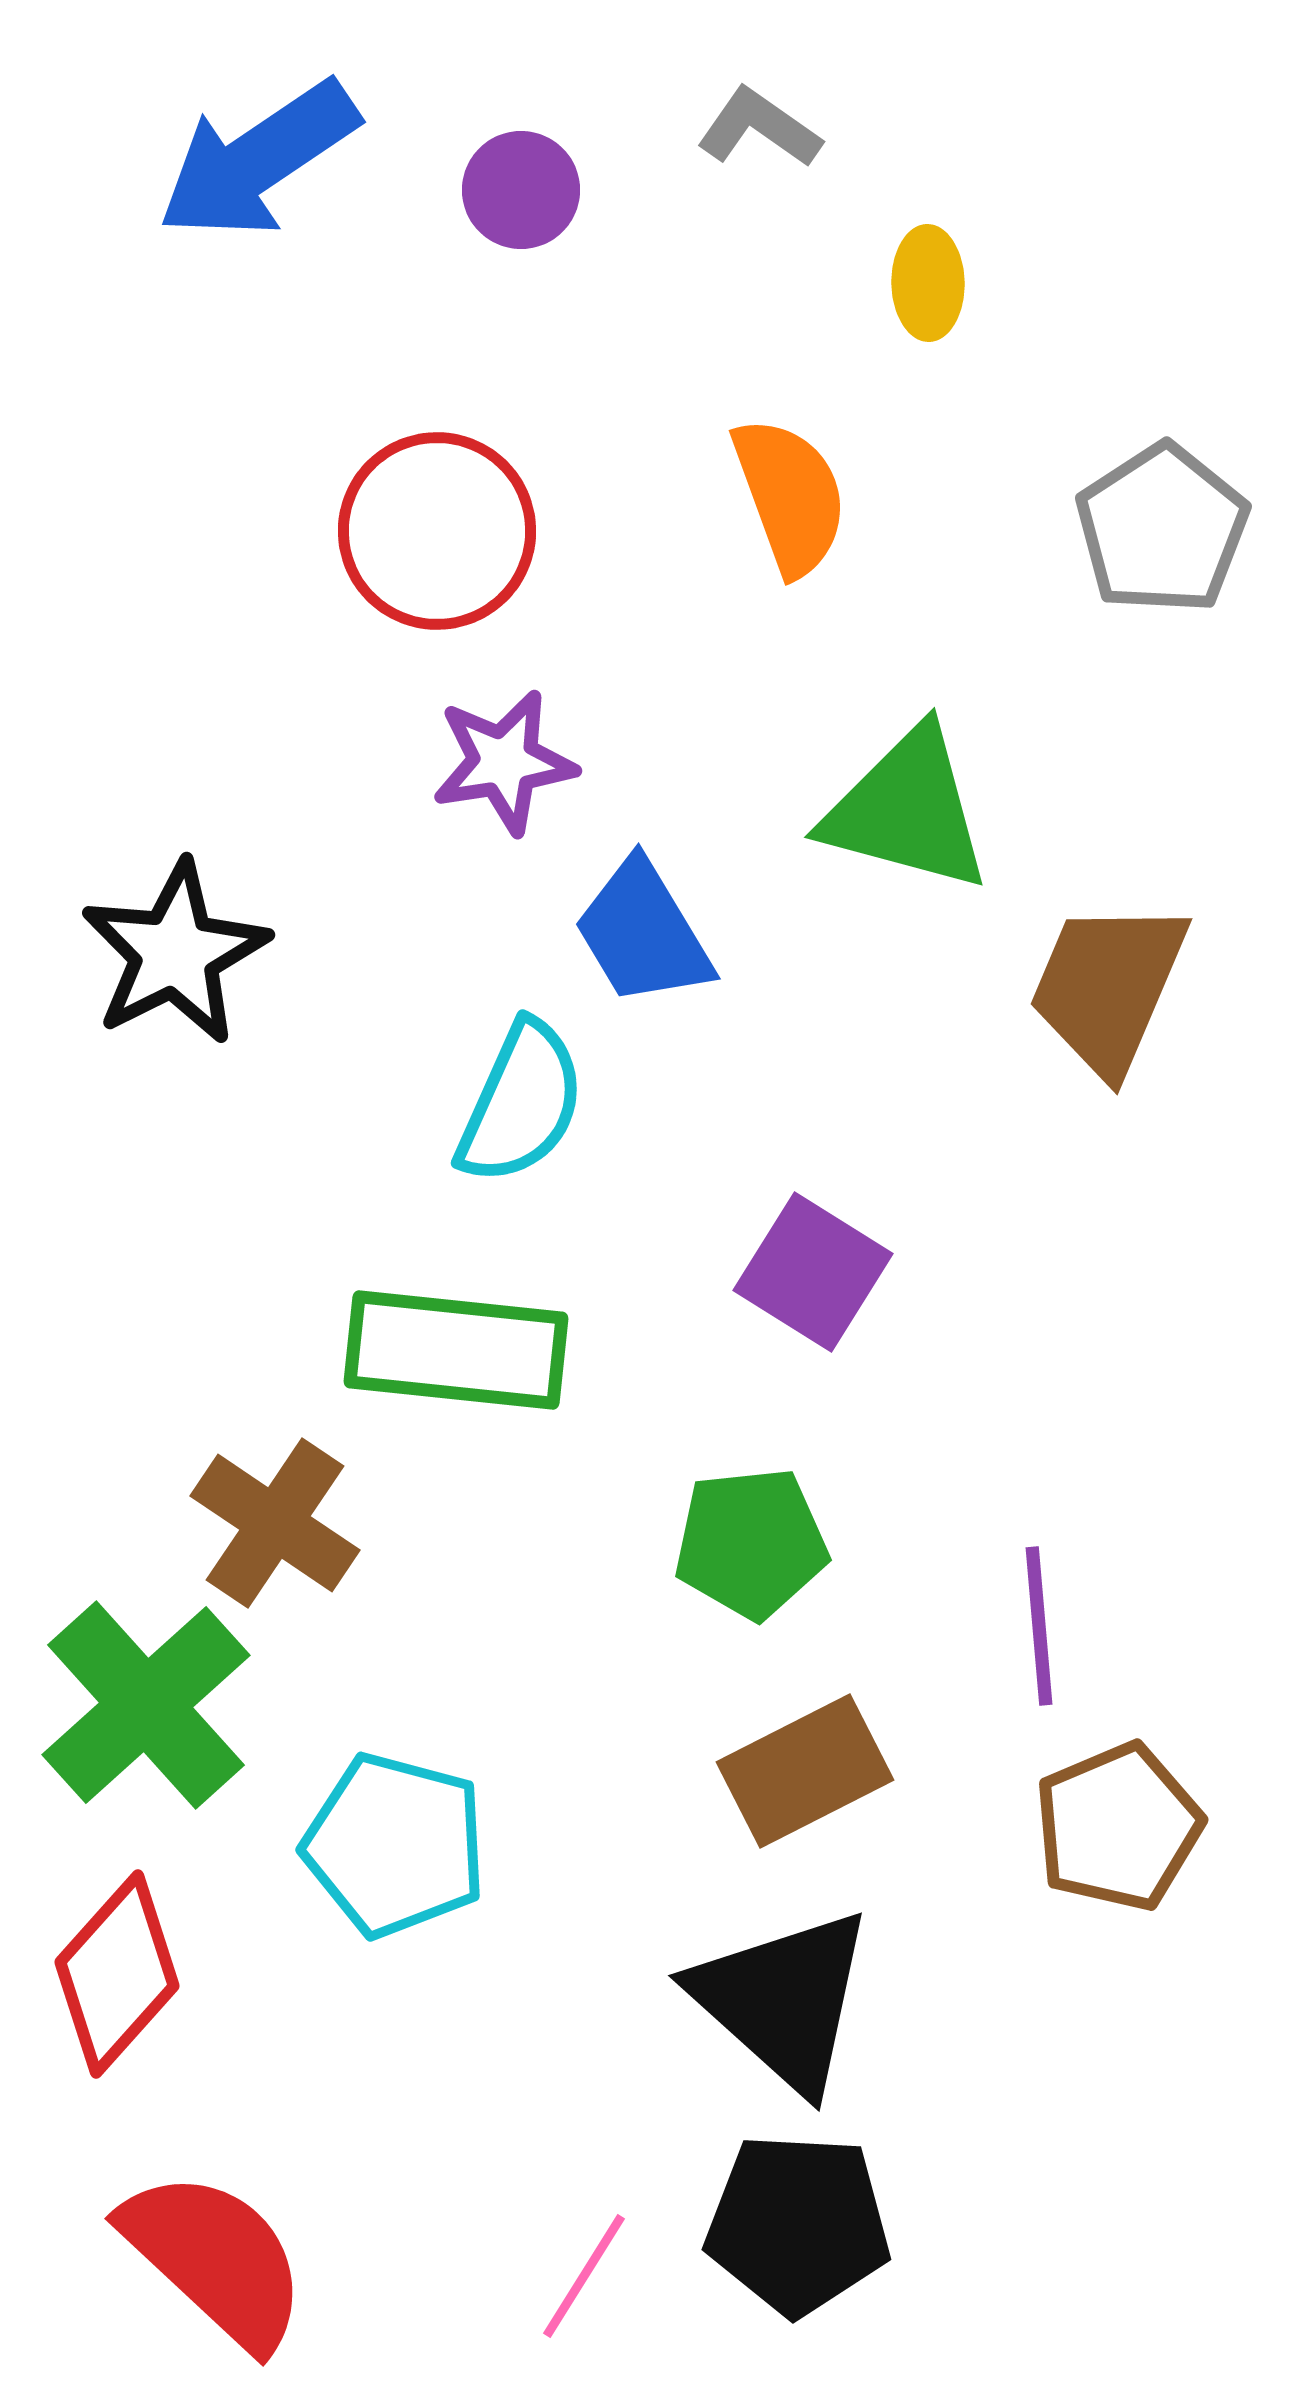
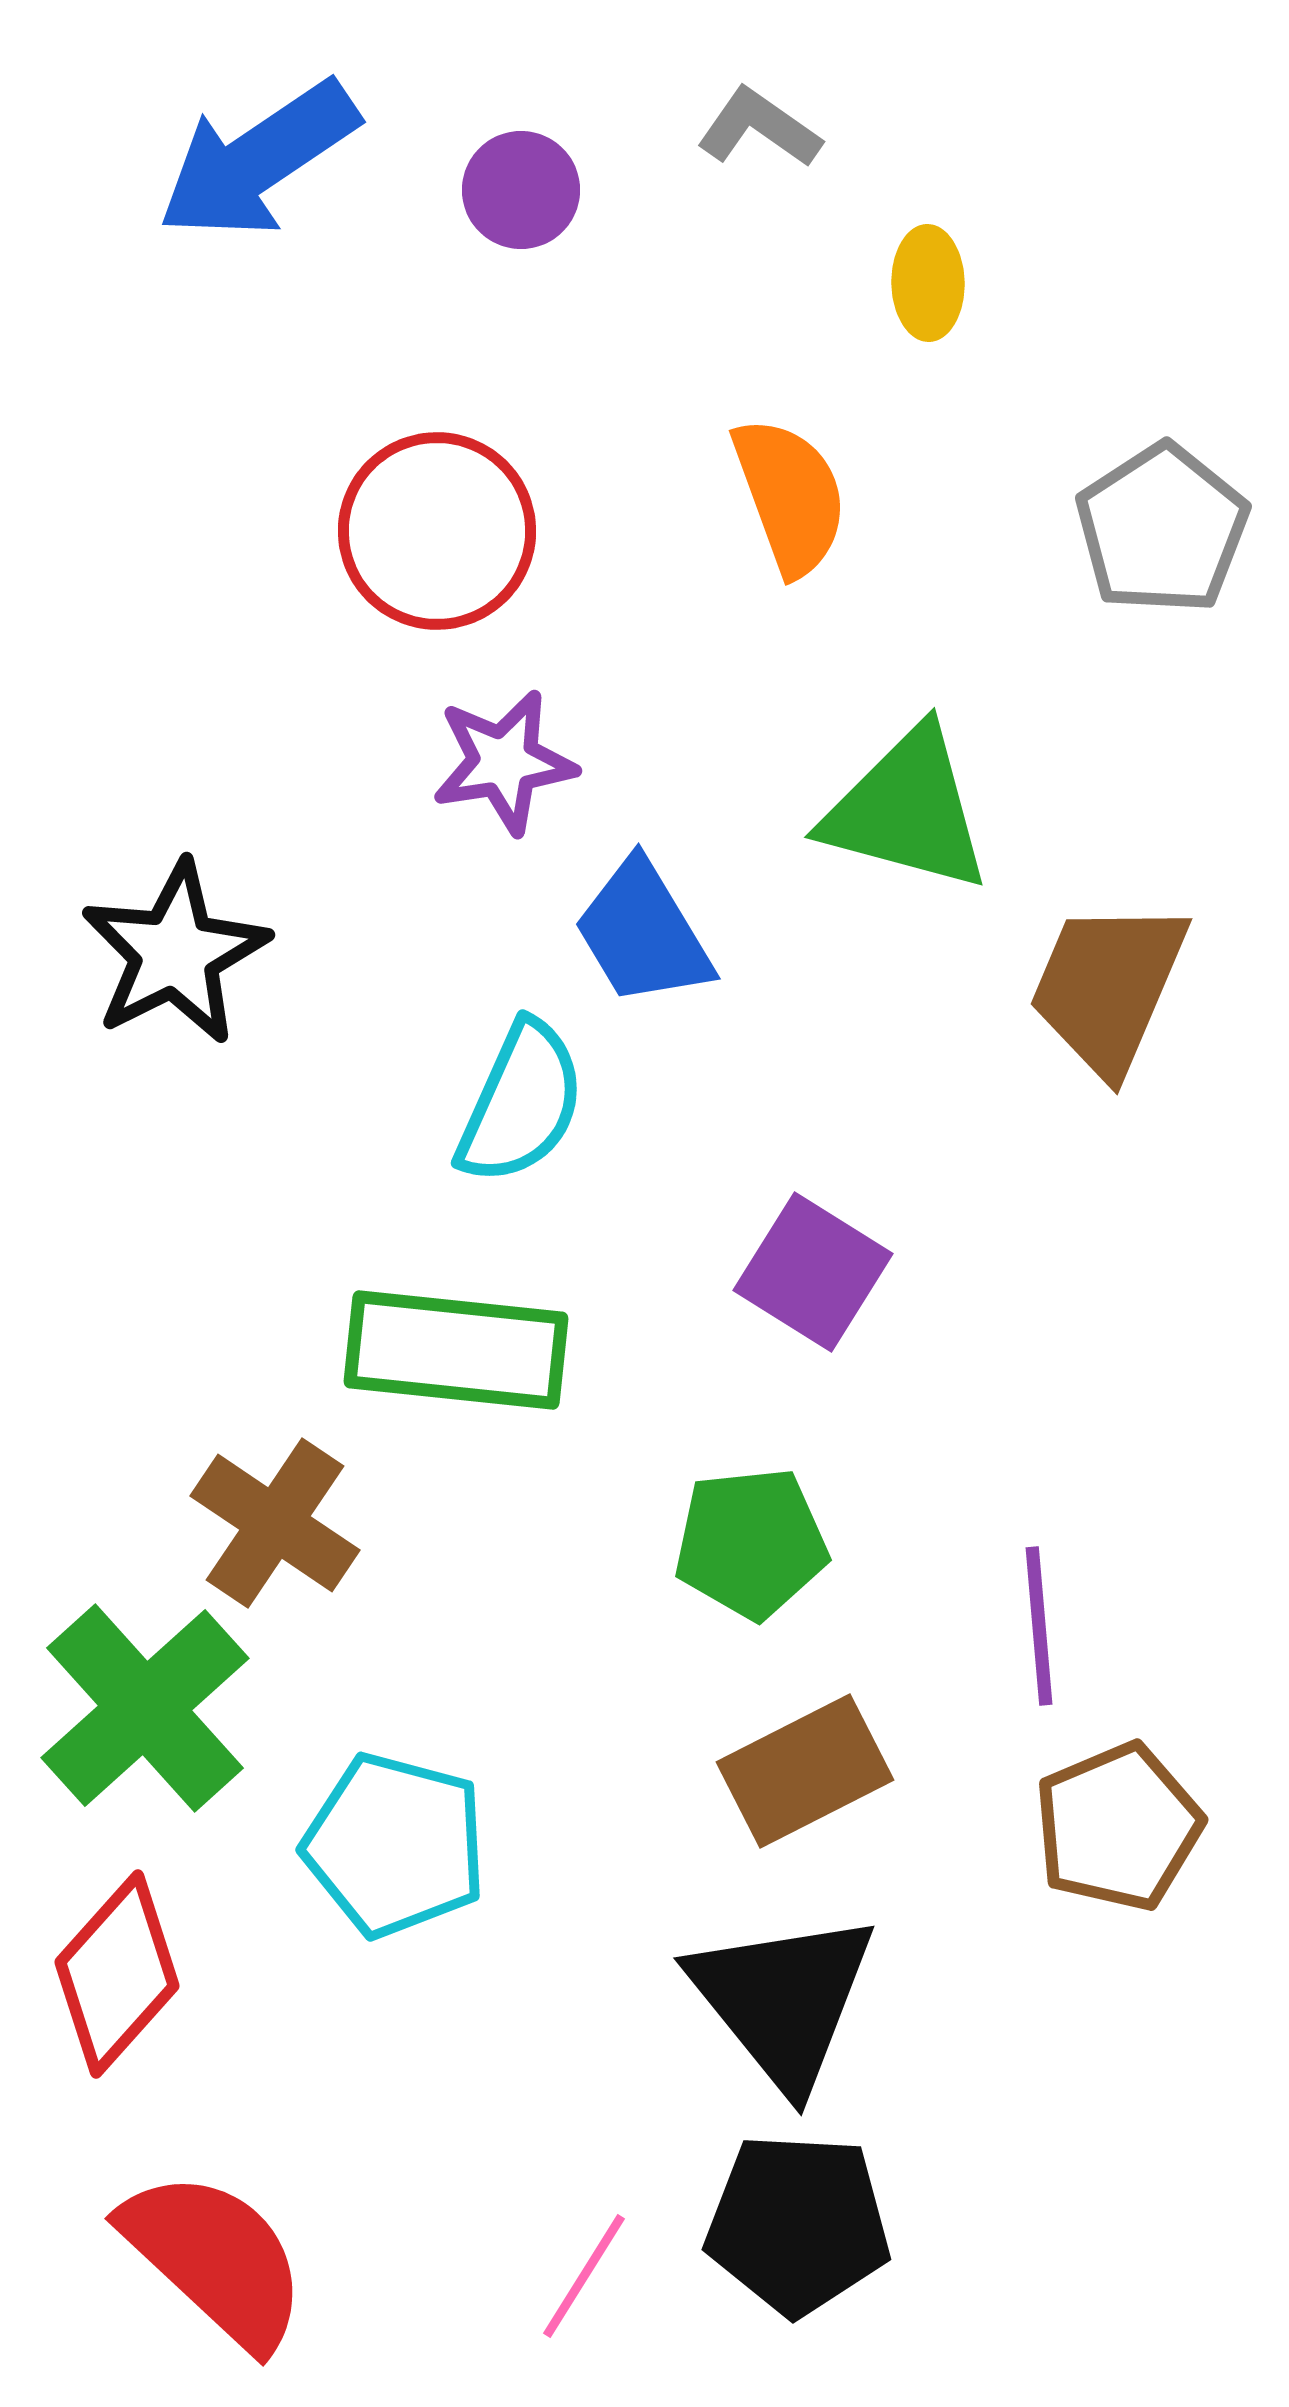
green cross: moved 1 px left, 3 px down
black triangle: rotated 9 degrees clockwise
